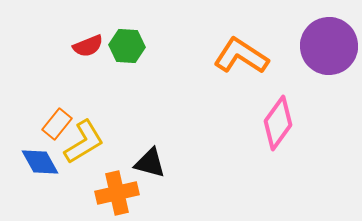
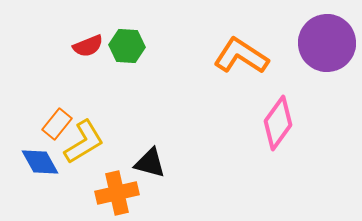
purple circle: moved 2 px left, 3 px up
